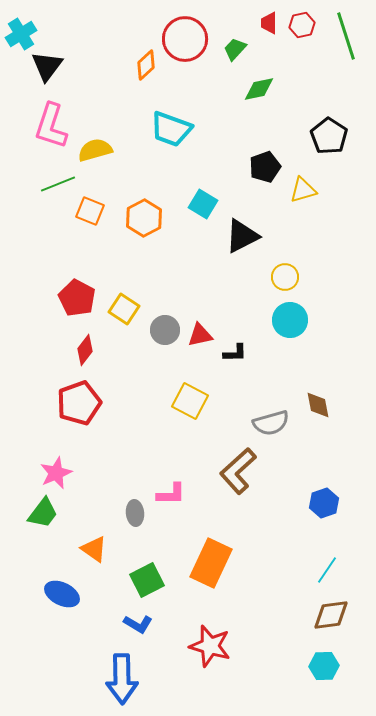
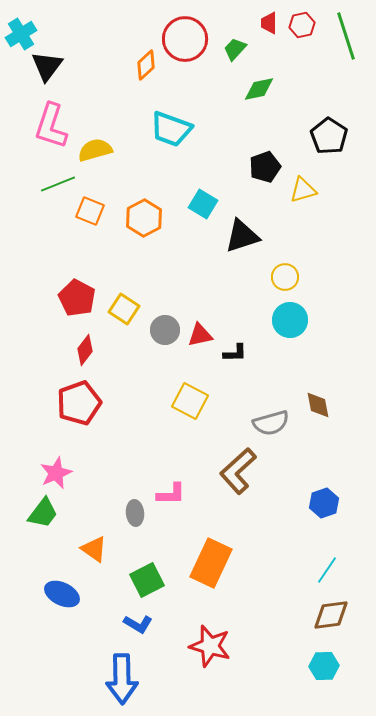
black triangle at (242, 236): rotated 9 degrees clockwise
